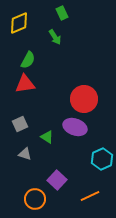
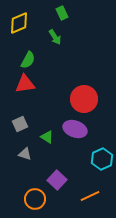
purple ellipse: moved 2 px down
